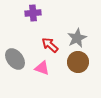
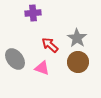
gray star: rotated 12 degrees counterclockwise
